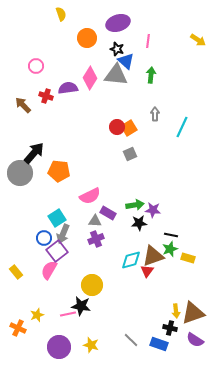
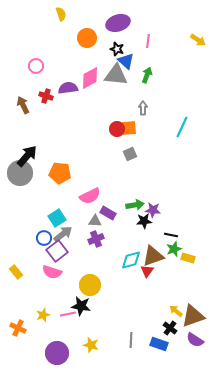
green arrow at (151, 75): moved 4 px left; rotated 14 degrees clockwise
pink diamond at (90, 78): rotated 30 degrees clockwise
brown arrow at (23, 105): rotated 18 degrees clockwise
gray arrow at (155, 114): moved 12 px left, 6 px up
red circle at (117, 127): moved 2 px down
orange square at (129, 128): rotated 28 degrees clockwise
black arrow at (34, 153): moved 7 px left, 3 px down
orange pentagon at (59, 171): moved 1 px right, 2 px down
black star at (139, 223): moved 5 px right, 2 px up
gray arrow at (63, 234): rotated 150 degrees counterclockwise
green star at (170, 249): moved 4 px right
pink semicircle at (49, 270): moved 3 px right, 2 px down; rotated 102 degrees counterclockwise
yellow circle at (92, 285): moved 2 px left
yellow arrow at (176, 311): rotated 136 degrees clockwise
brown triangle at (193, 313): moved 3 px down
yellow star at (37, 315): moved 6 px right
black cross at (170, 328): rotated 24 degrees clockwise
gray line at (131, 340): rotated 49 degrees clockwise
purple circle at (59, 347): moved 2 px left, 6 px down
